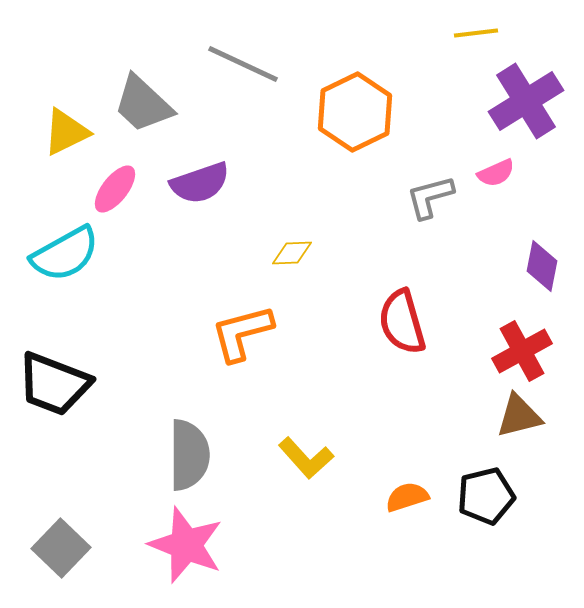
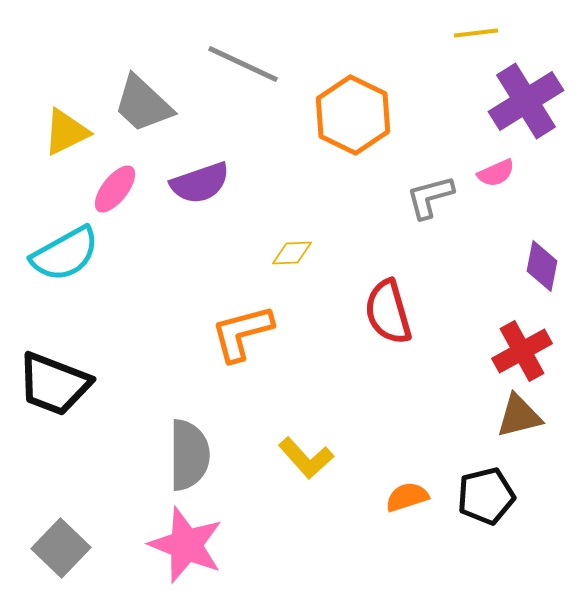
orange hexagon: moved 2 px left, 3 px down; rotated 8 degrees counterclockwise
red semicircle: moved 14 px left, 10 px up
